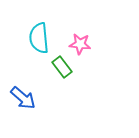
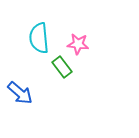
pink star: moved 2 px left
blue arrow: moved 3 px left, 5 px up
